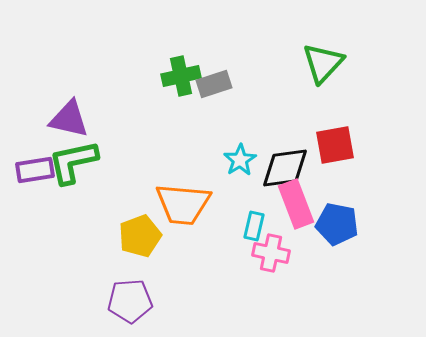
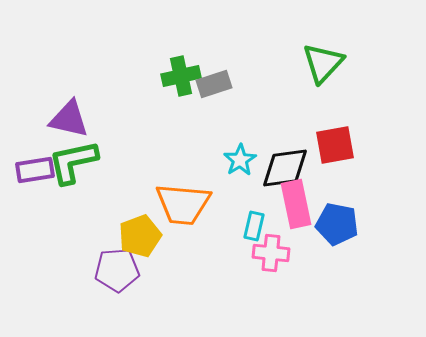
pink rectangle: rotated 9 degrees clockwise
pink cross: rotated 6 degrees counterclockwise
purple pentagon: moved 13 px left, 31 px up
